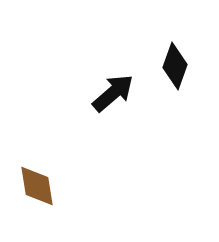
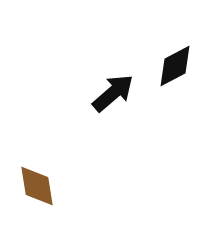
black diamond: rotated 42 degrees clockwise
